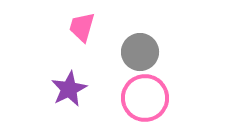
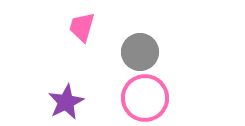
purple star: moved 3 px left, 13 px down
